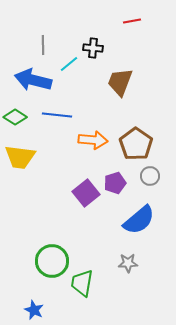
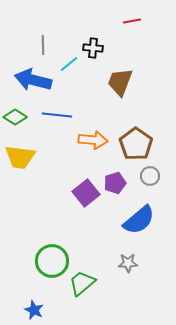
green trapezoid: rotated 40 degrees clockwise
